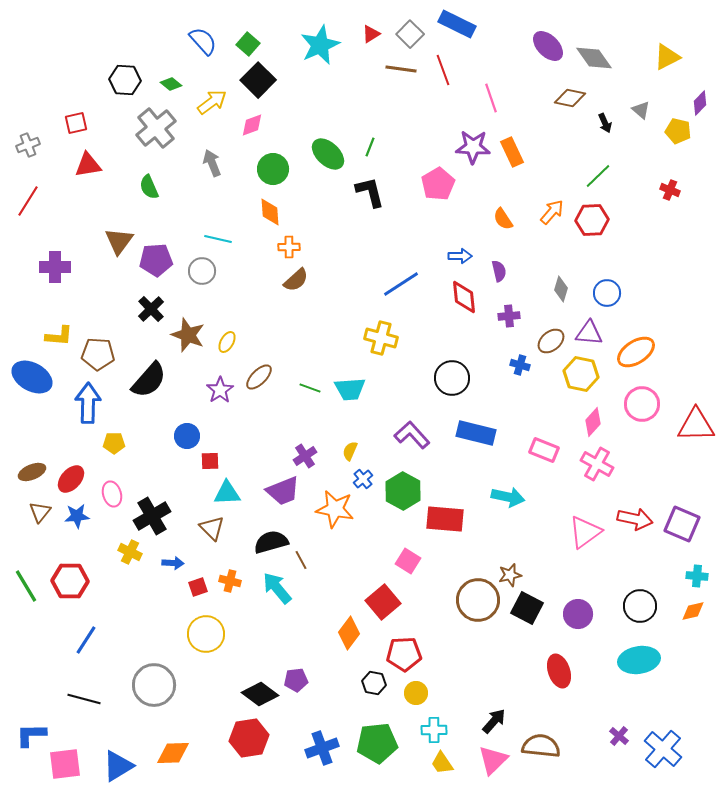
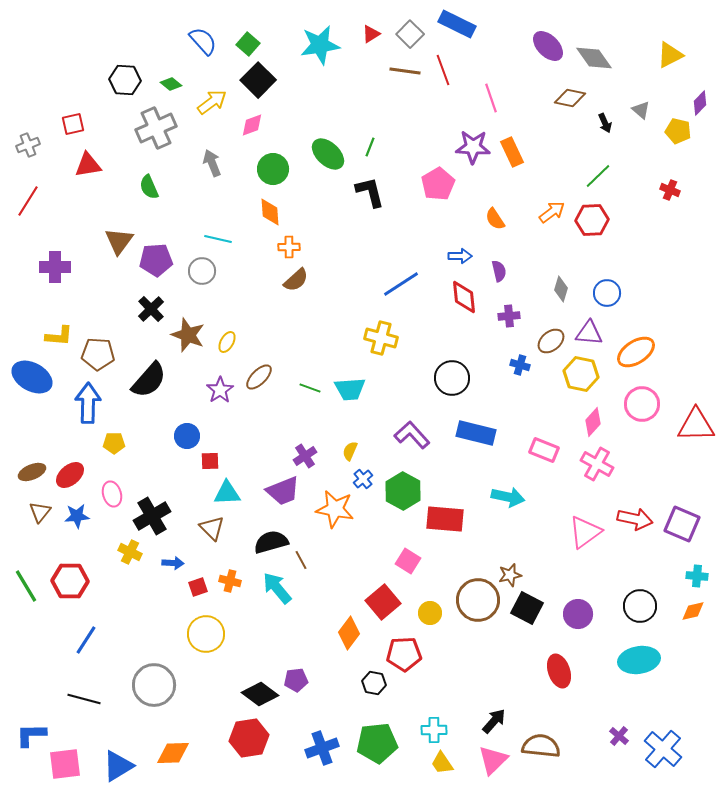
cyan star at (320, 45): rotated 15 degrees clockwise
yellow triangle at (667, 57): moved 3 px right, 2 px up
brown line at (401, 69): moved 4 px right, 2 px down
red square at (76, 123): moved 3 px left, 1 px down
gray cross at (156, 128): rotated 15 degrees clockwise
orange arrow at (552, 212): rotated 12 degrees clockwise
orange semicircle at (503, 219): moved 8 px left
red ellipse at (71, 479): moved 1 px left, 4 px up; rotated 8 degrees clockwise
yellow circle at (416, 693): moved 14 px right, 80 px up
